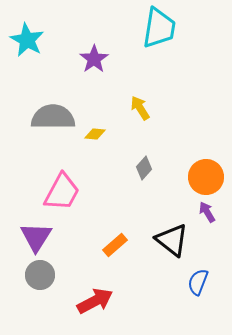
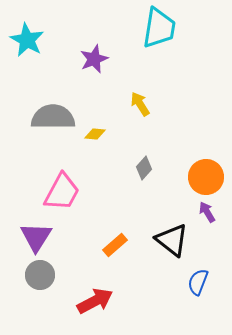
purple star: rotated 12 degrees clockwise
yellow arrow: moved 4 px up
